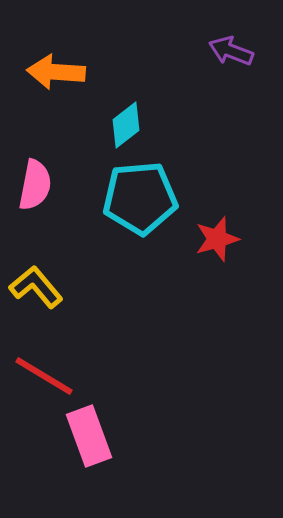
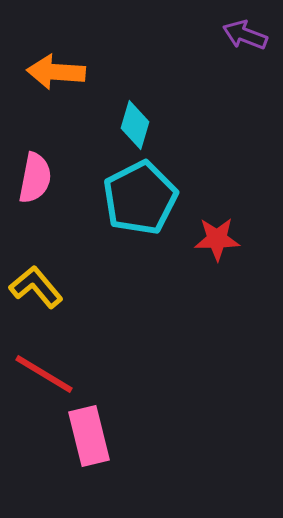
purple arrow: moved 14 px right, 16 px up
cyan diamond: moved 9 px right; rotated 36 degrees counterclockwise
pink semicircle: moved 7 px up
cyan pentagon: rotated 22 degrees counterclockwise
red star: rotated 15 degrees clockwise
red line: moved 2 px up
pink rectangle: rotated 6 degrees clockwise
